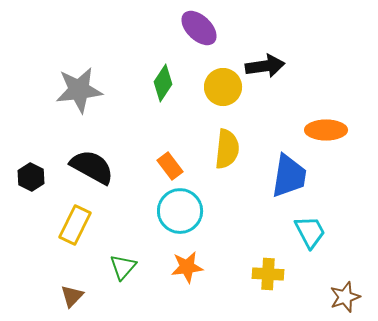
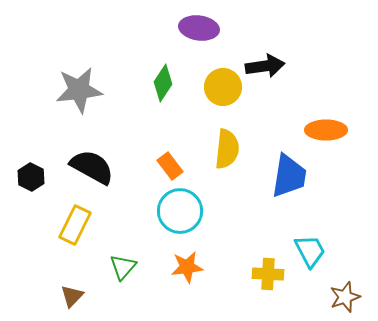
purple ellipse: rotated 36 degrees counterclockwise
cyan trapezoid: moved 19 px down
